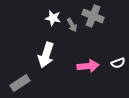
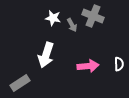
white semicircle: moved 1 px right, 1 px down; rotated 72 degrees counterclockwise
